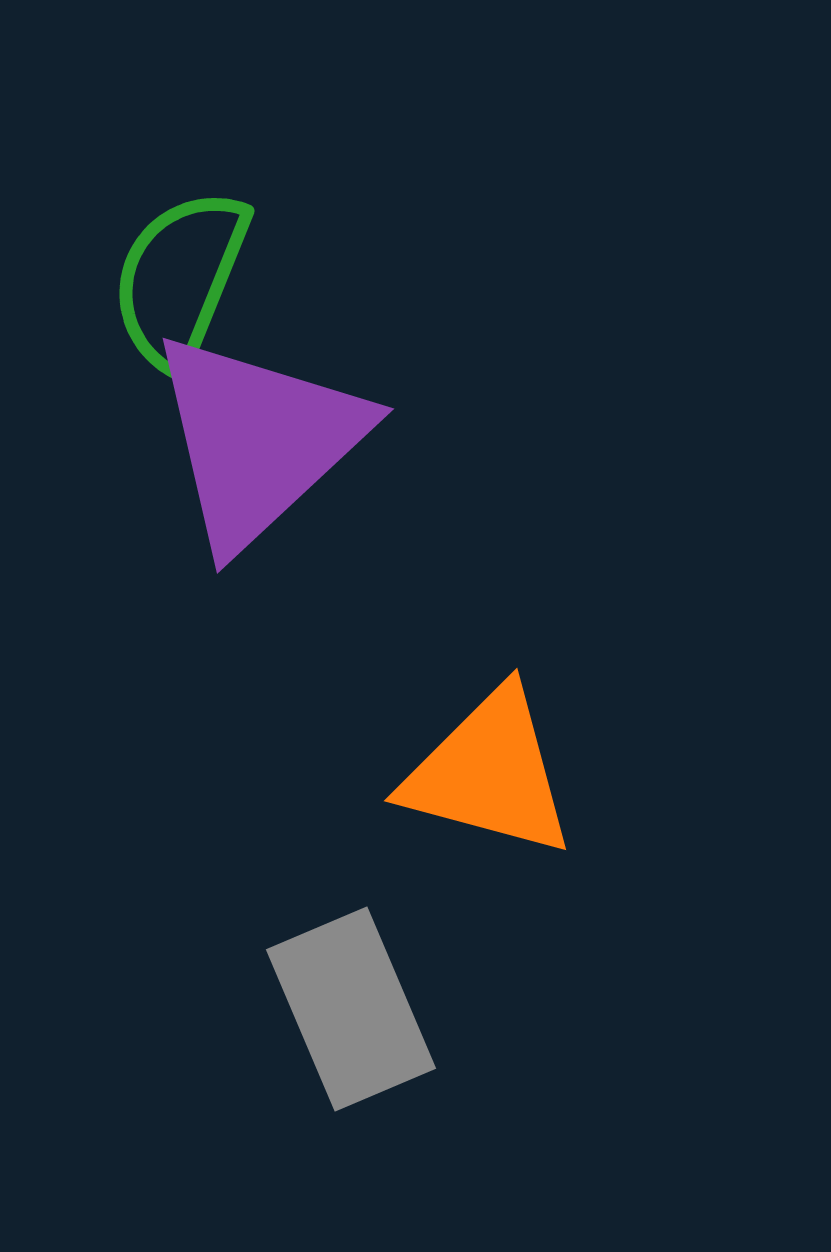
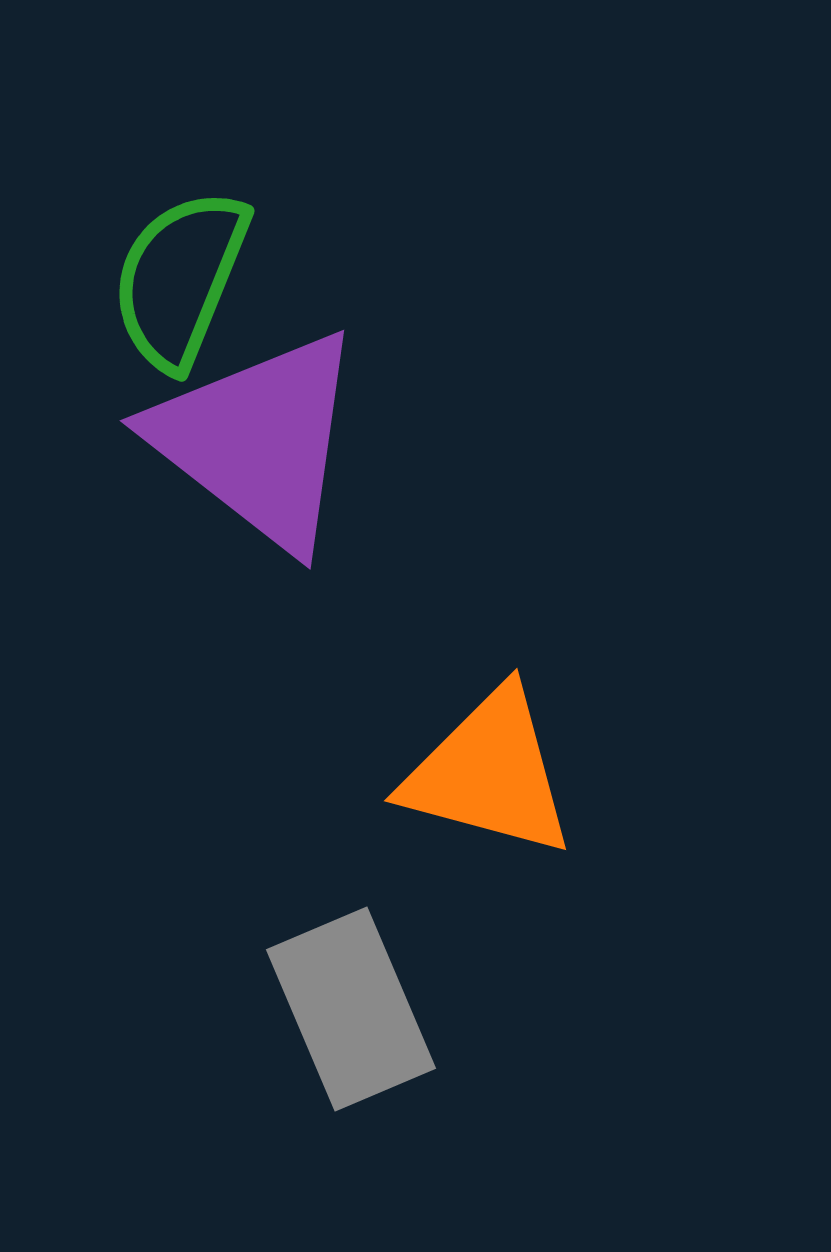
purple triangle: rotated 39 degrees counterclockwise
